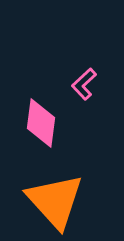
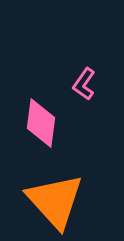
pink L-shape: rotated 12 degrees counterclockwise
